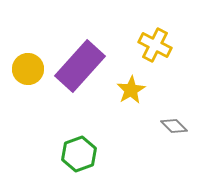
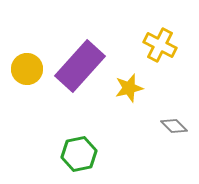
yellow cross: moved 5 px right
yellow circle: moved 1 px left
yellow star: moved 2 px left, 2 px up; rotated 16 degrees clockwise
green hexagon: rotated 8 degrees clockwise
